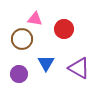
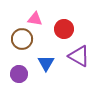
purple triangle: moved 12 px up
